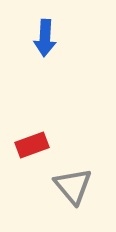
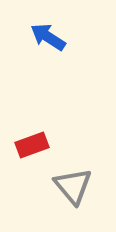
blue arrow: moved 3 px right, 1 px up; rotated 120 degrees clockwise
